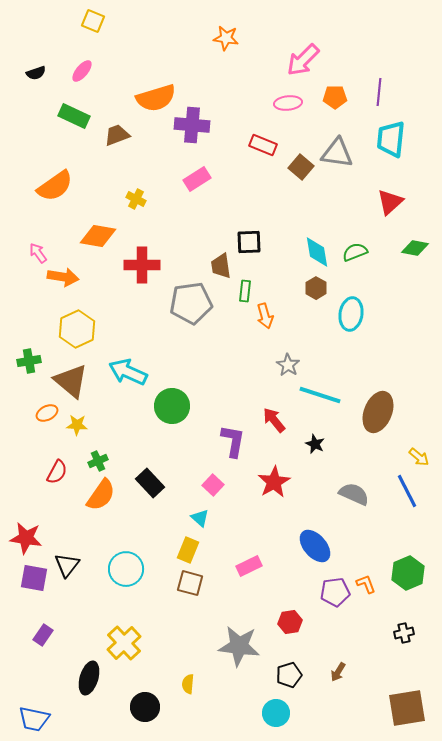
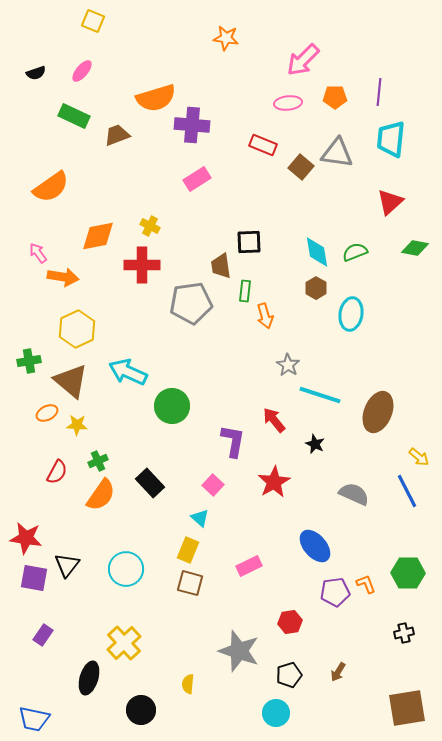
orange semicircle at (55, 186): moved 4 px left, 1 px down
yellow cross at (136, 199): moved 14 px right, 27 px down
orange diamond at (98, 236): rotated 21 degrees counterclockwise
green hexagon at (408, 573): rotated 24 degrees clockwise
gray star at (239, 646): moved 5 px down; rotated 12 degrees clockwise
black circle at (145, 707): moved 4 px left, 3 px down
